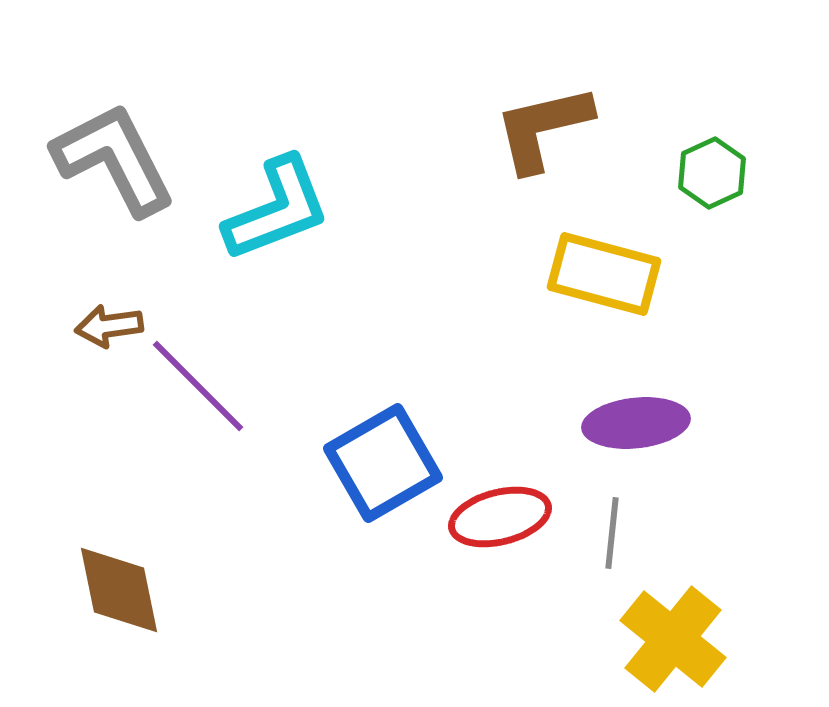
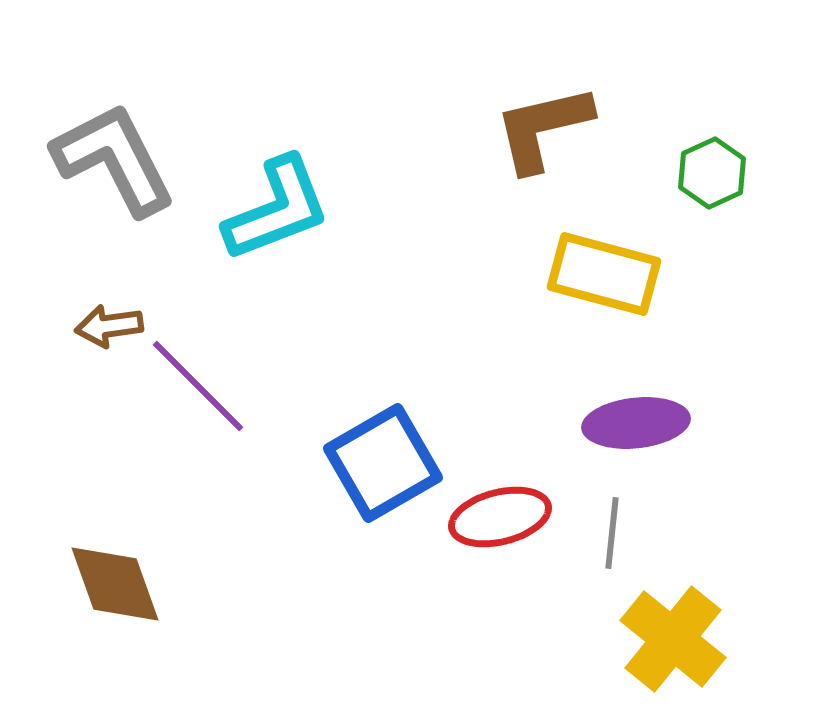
brown diamond: moved 4 px left, 6 px up; rotated 8 degrees counterclockwise
